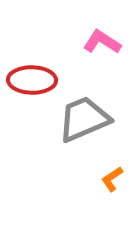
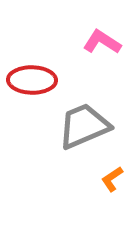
gray trapezoid: moved 7 px down
